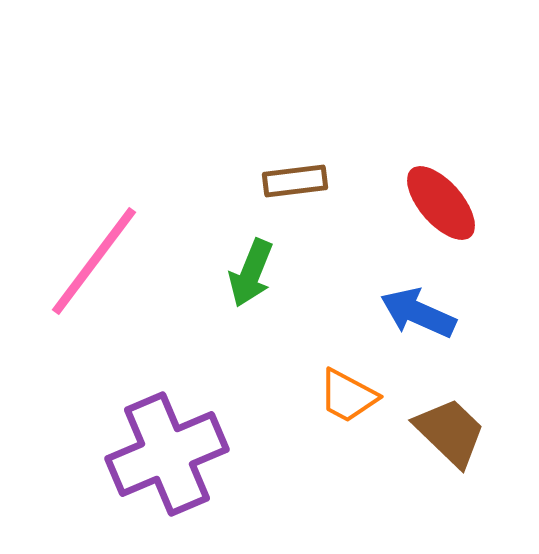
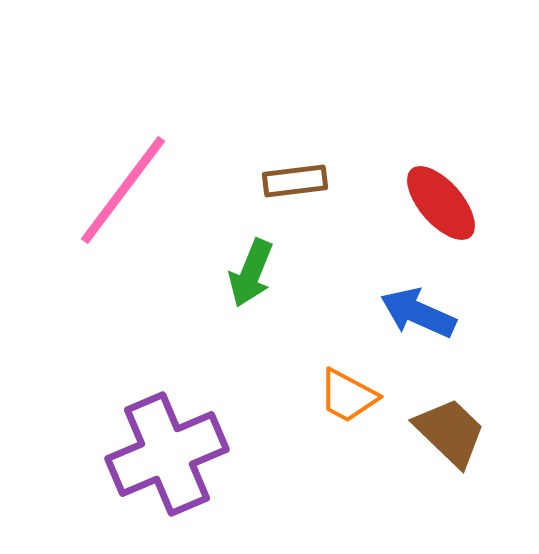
pink line: moved 29 px right, 71 px up
